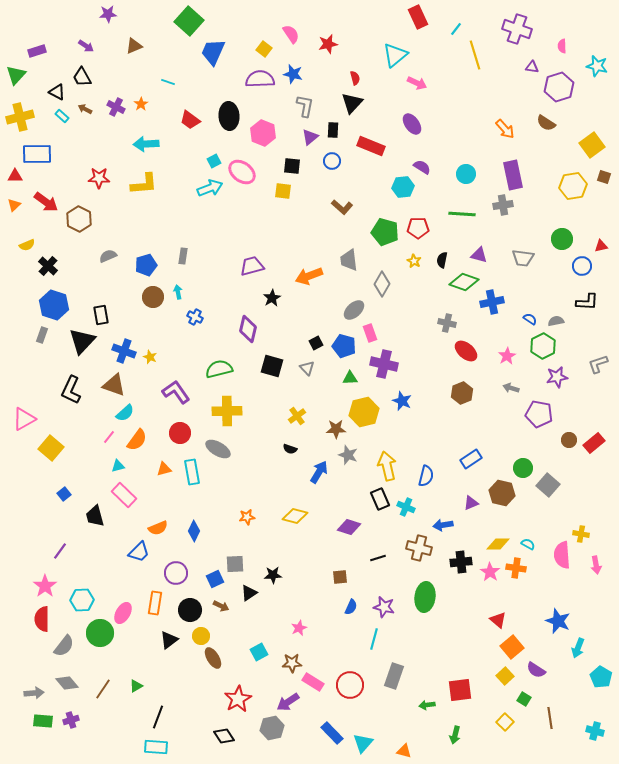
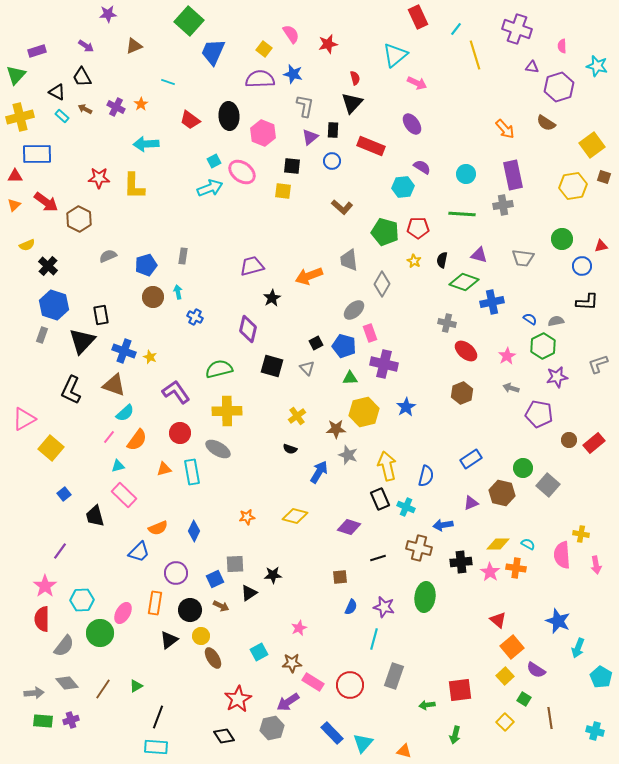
yellow L-shape at (144, 184): moved 10 px left, 2 px down; rotated 96 degrees clockwise
blue star at (402, 401): moved 4 px right, 6 px down; rotated 18 degrees clockwise
